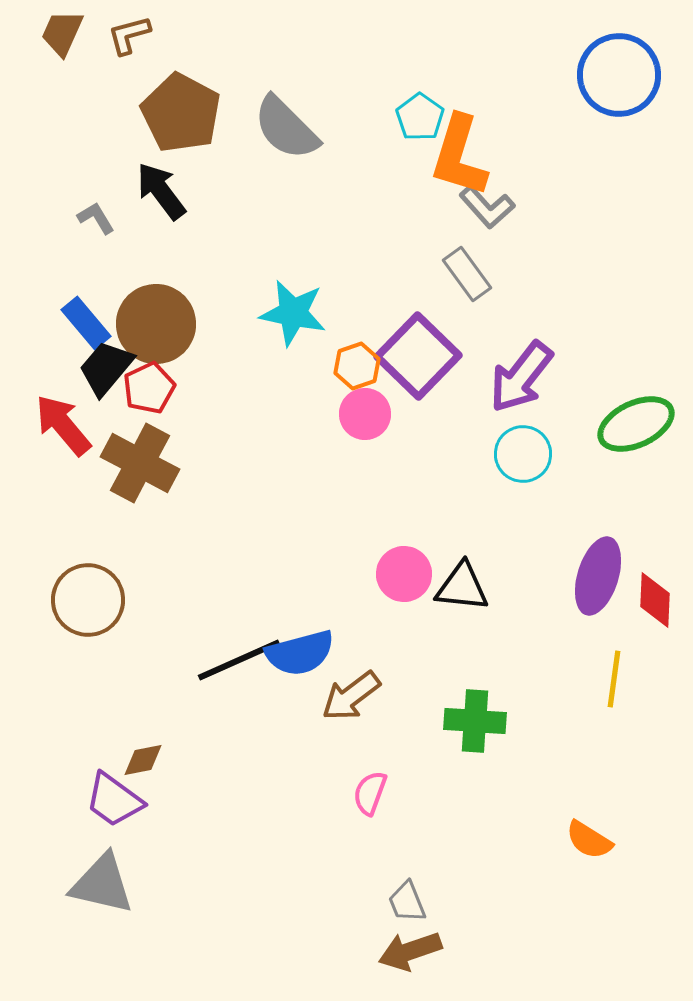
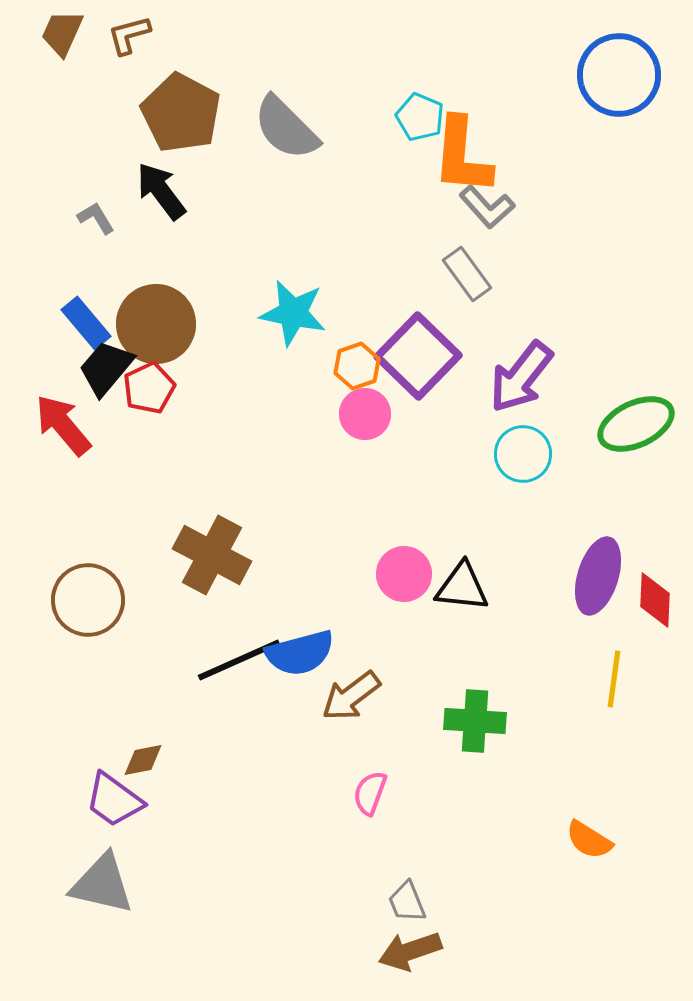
cyan pentagon at (420, 117): rotated 12 degrees counterclockwise
orange L-shape at (459, 156): moved 3 px right; rotated 12 degrees counterclockwise
brown cross at (140, 463): moved 72 px right, 92 px down
